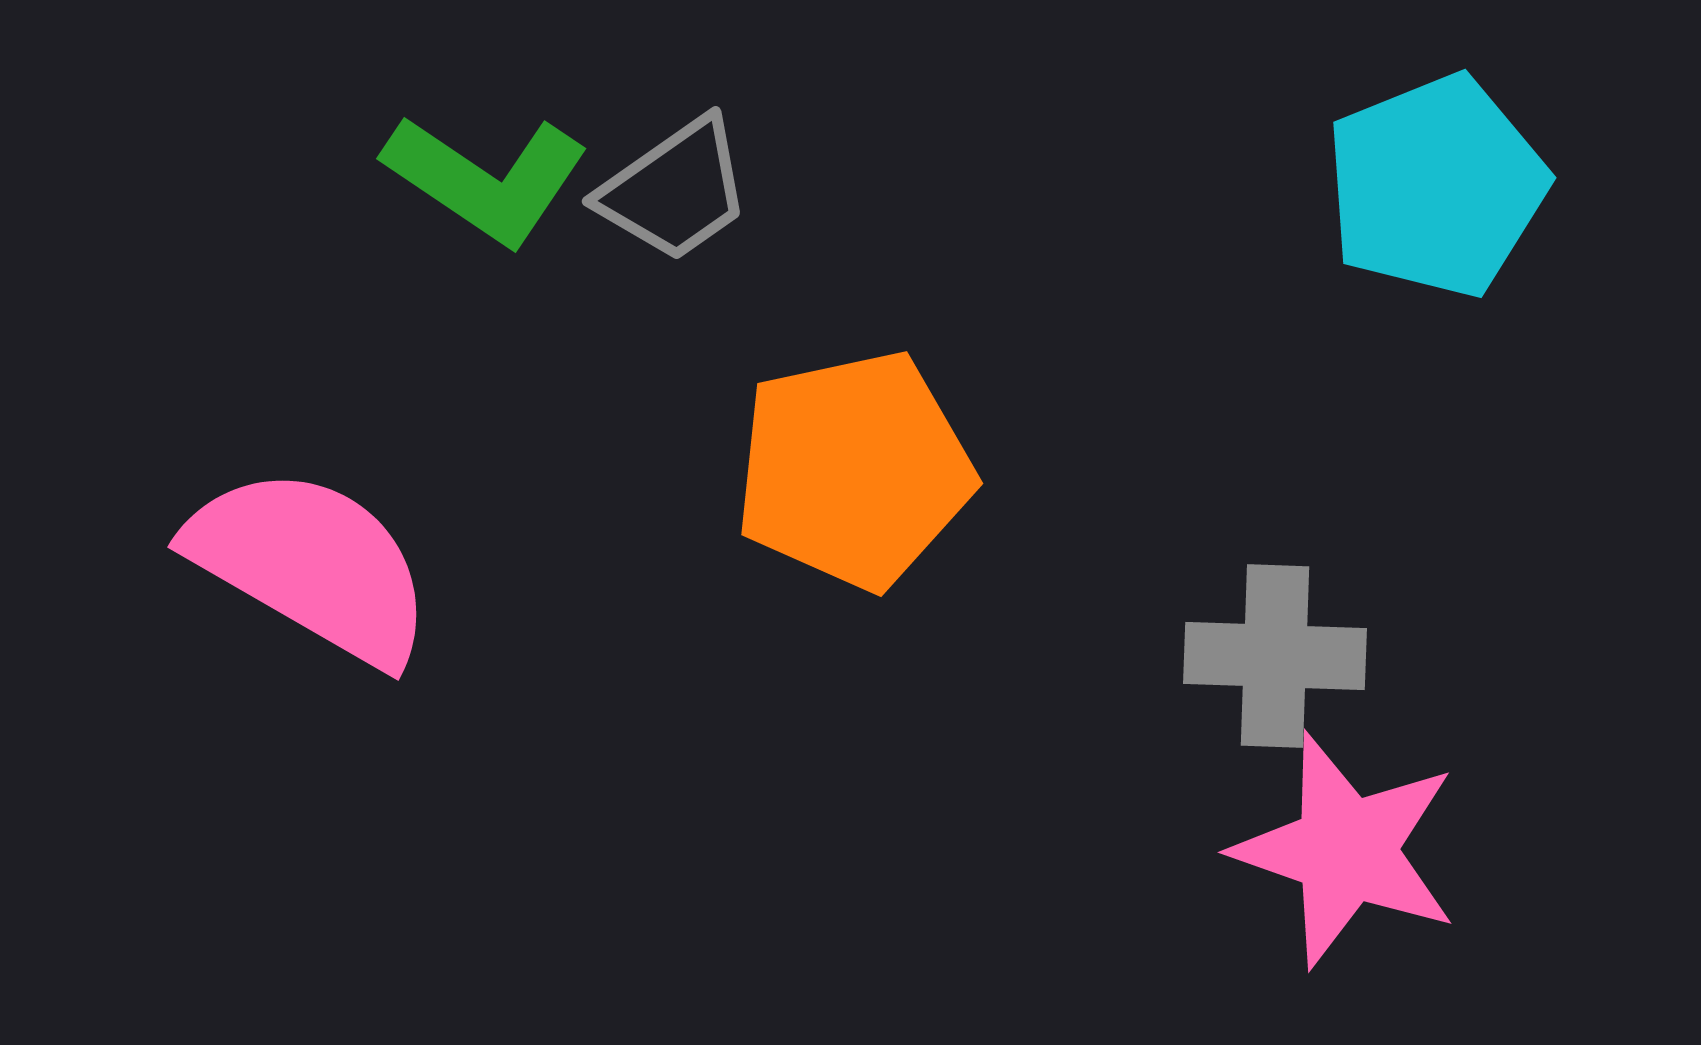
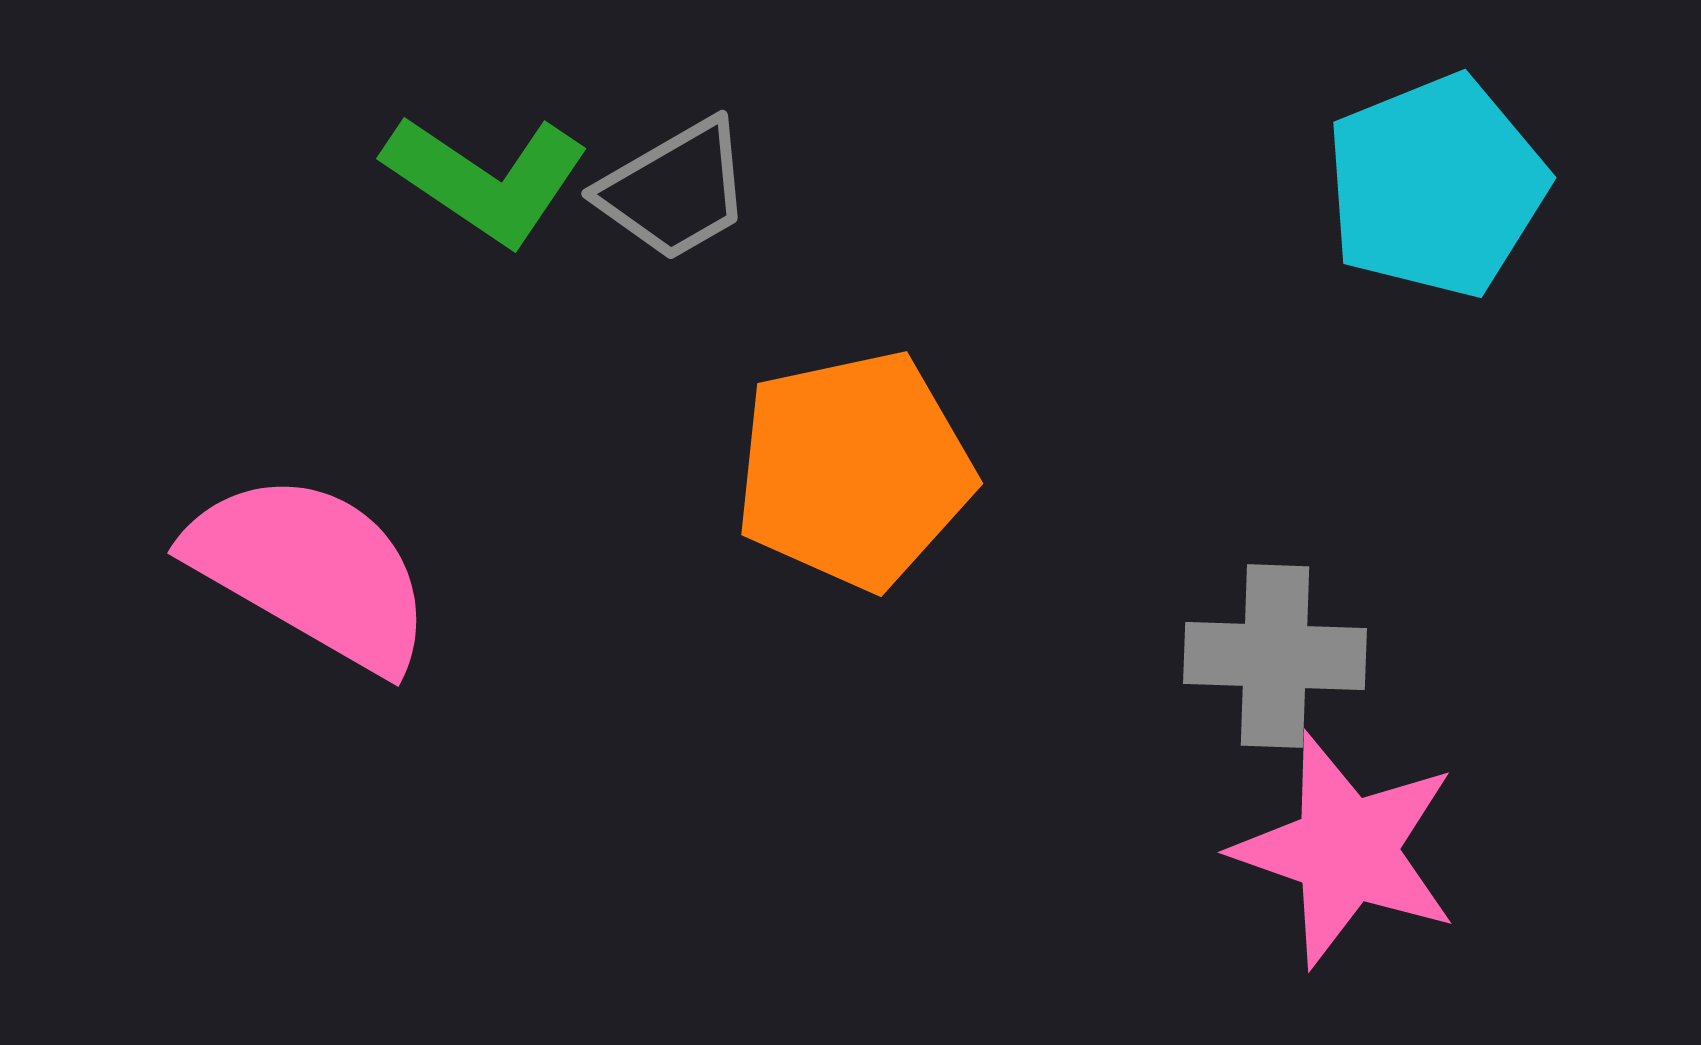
gray trapezoid: rotated 5 degrees clockwise
pink semicircle: moved 6 px down
